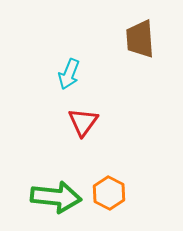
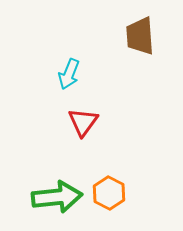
brown trapezoid: moved 3 px up
green arrow: moved 1 px right; rotated 12 degrees counterclockwise
